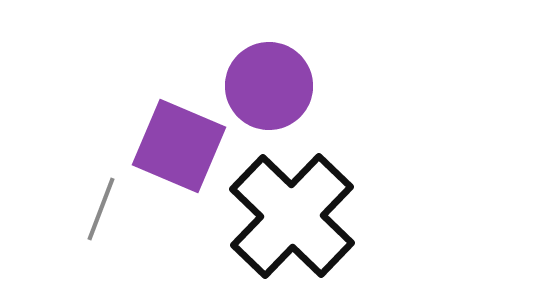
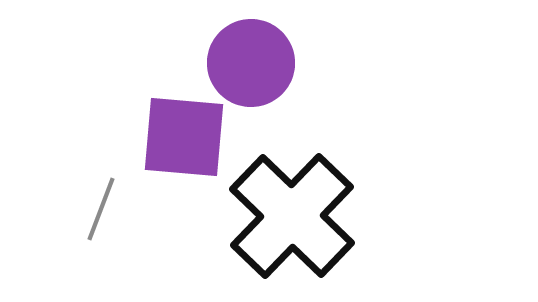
purple circle: moved 18 px left, 23 px up
purple square: moved 5 px right, 9 px up; rotated 18 degrees counterclockwise
